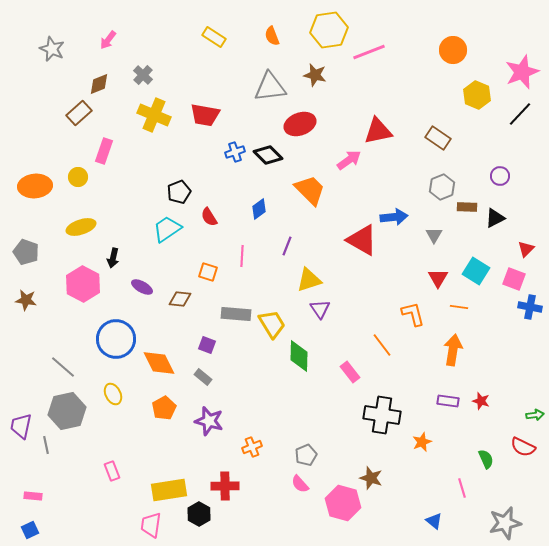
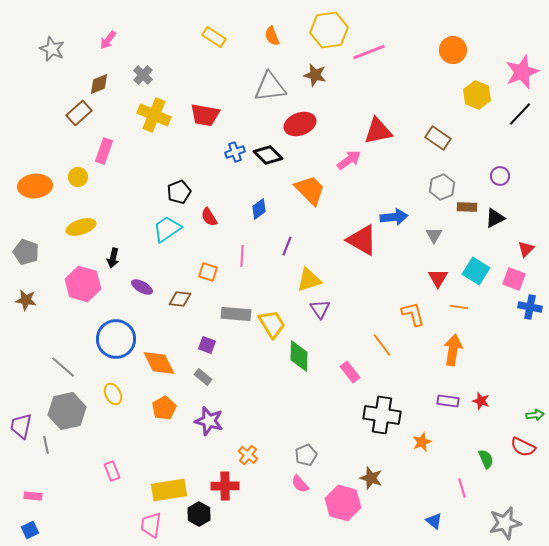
pink hexagon at (83, 284): rotated 12 degrees counterclockwise
orange cross at (252, 447): moved 4 px left, 8 px down; rotated 30 degrees counterclockwise
